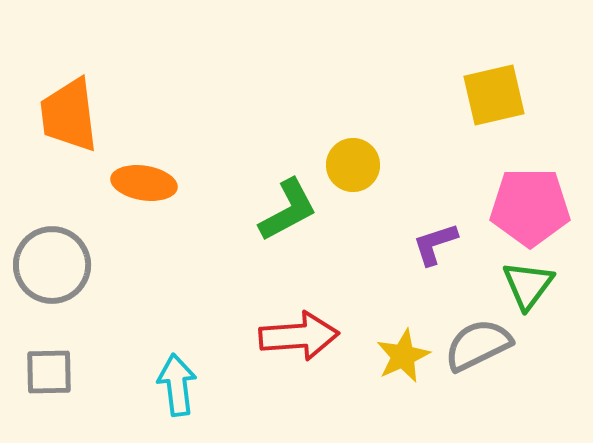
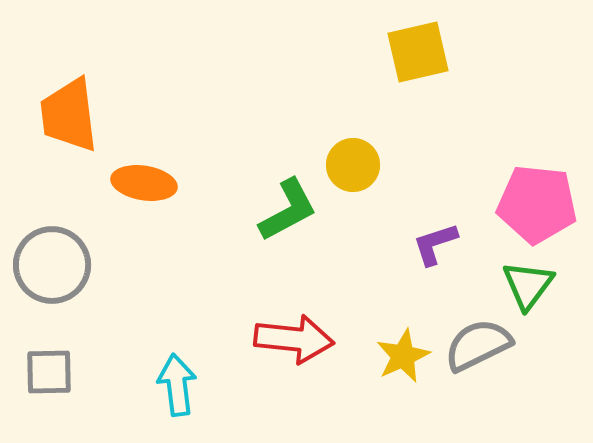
yellow square: moved 76 px left, 43 px up
pink pentagon: moved 7 px right, 3 px up; rotated 6 degrees clockwise
red arrow: moved 5 px left, 3 px down; rotated 10 degrees clockwise
